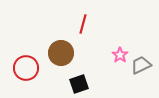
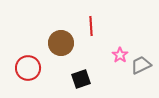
red line: moved 8 px right, 2 px down; rotated 18 degrees counterclockwise
brown circle: moved 10 px up
red circle: moved 2 px right
black square: moved 2 px right, 5 px up
